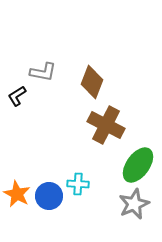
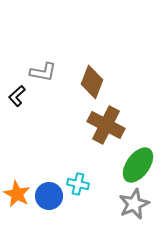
black L-shape: rotated 10 degrees counterclockwise
cyan cross: rotated 10 degrees clockwise
